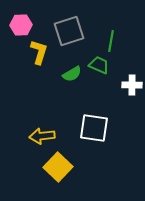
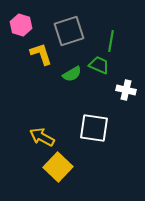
pink hexagon: rotated 20 degrees clockwise
yellow L-shape: moved 2 px right, 2 px down; rotated 35 degrees counterclockwise
white cross: moved 6 px left, 5 px down; rotated 12 degrees clockwise
yellow arrow: moved 1 px down; rotated 35 degrees clockwise
